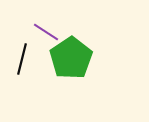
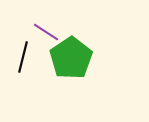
black line: moved 1 px right, 2 px up
